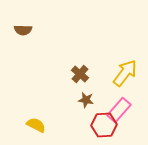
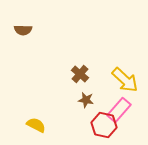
yellow arrow: moved 7 px down; rotated 96 degrees clockwise
red hexagon: rotated 15 degrees clockwise
